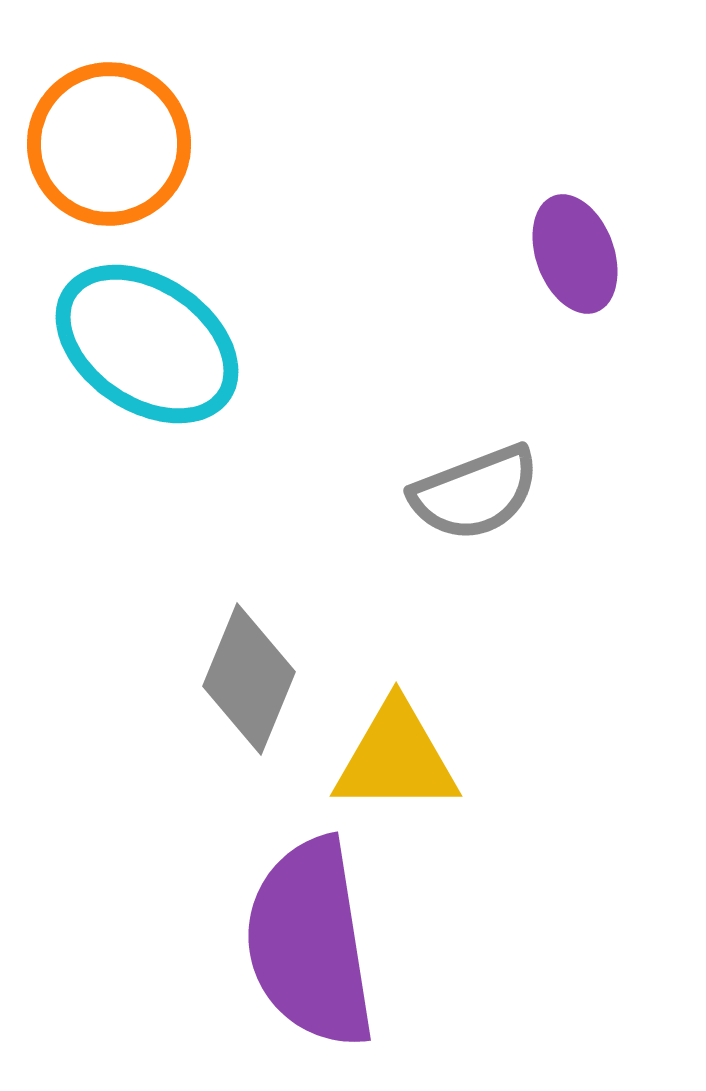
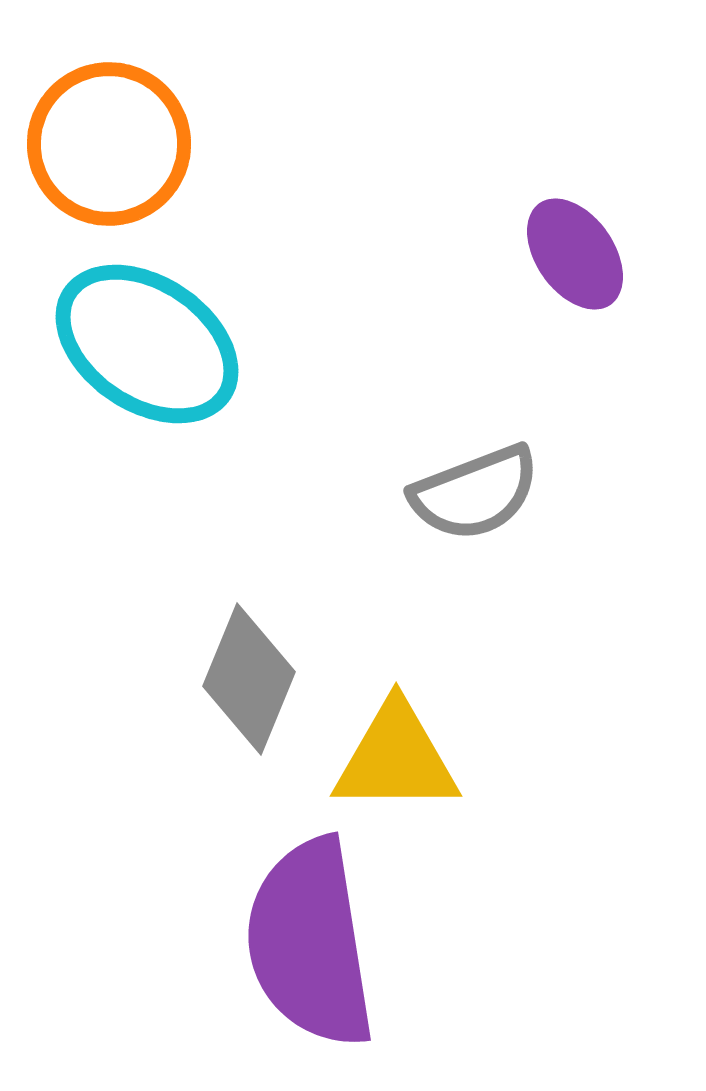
purple ellipse: rotated 15 degrees counterclockwise
